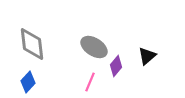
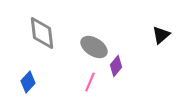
gray diamond: moved 10 px right, 11 px up
black triangle: moved 14 px right, 21 px up
